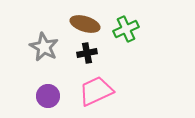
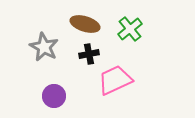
green cross: moved 4 px right; rotated 15 degrees counterclockwise
black cross: moved 2 px right, 1 px down
pink trapezoid: moved 19 px right, 11 px up
purple circle: moved 6 px right
